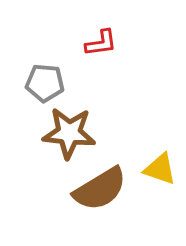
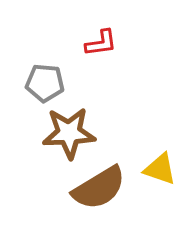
brown star: rotated 8 degrees counterclockwise
brown semicircle: moved 1 px left, 1 px up
